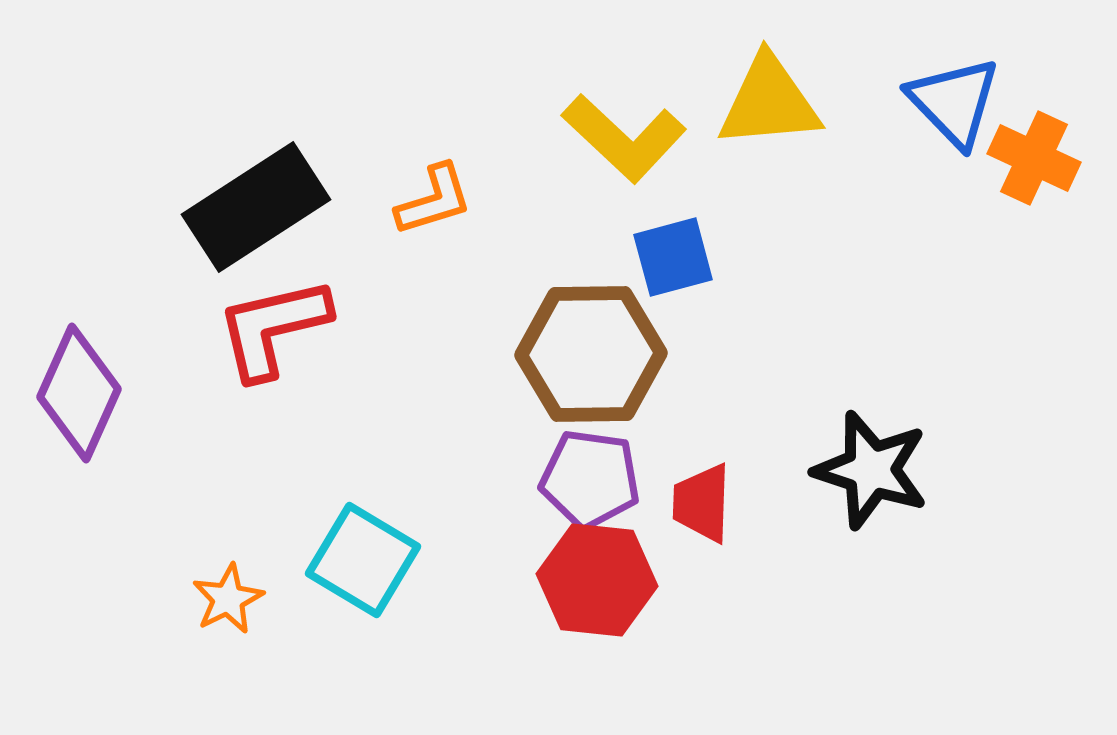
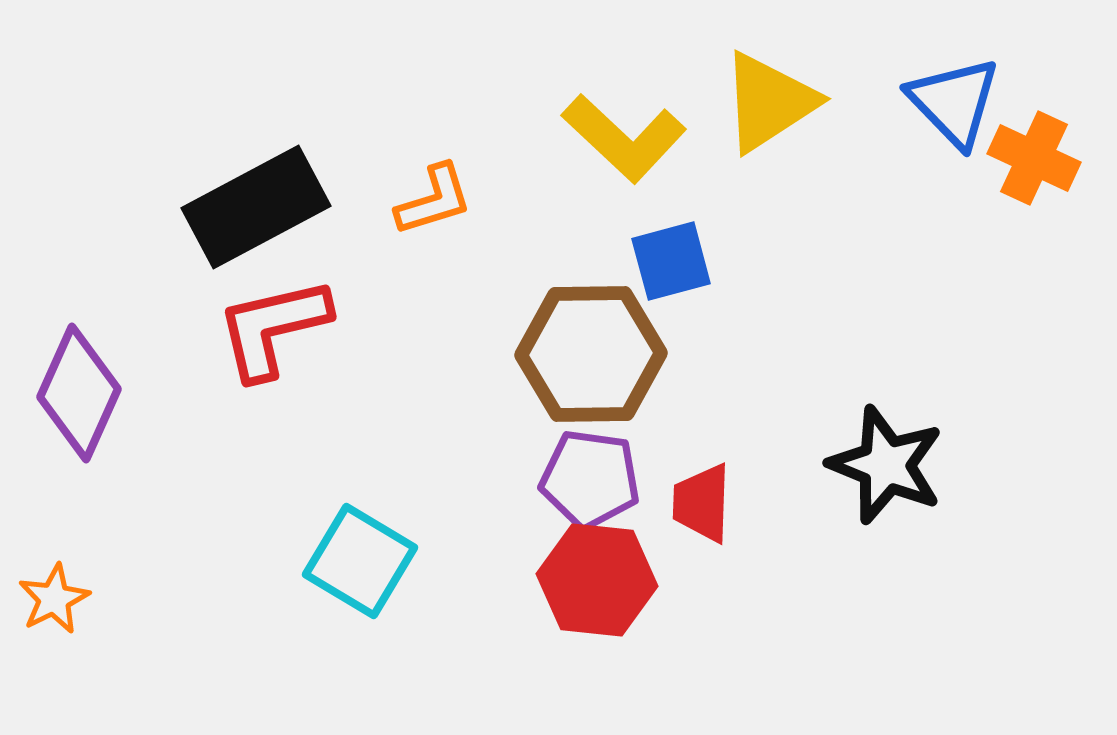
yellow triangle: rotated 28 degrees counterclockwise
black rectangle: rotated 5 degrees clockwise
blue square: moved 2 px left, 4 px down
black star: moved 15 px right, 5 px up; rotated 4 degrees clockwise
cyan square: moved 3 px left, 1 px down
orange star: moved 174 px left
